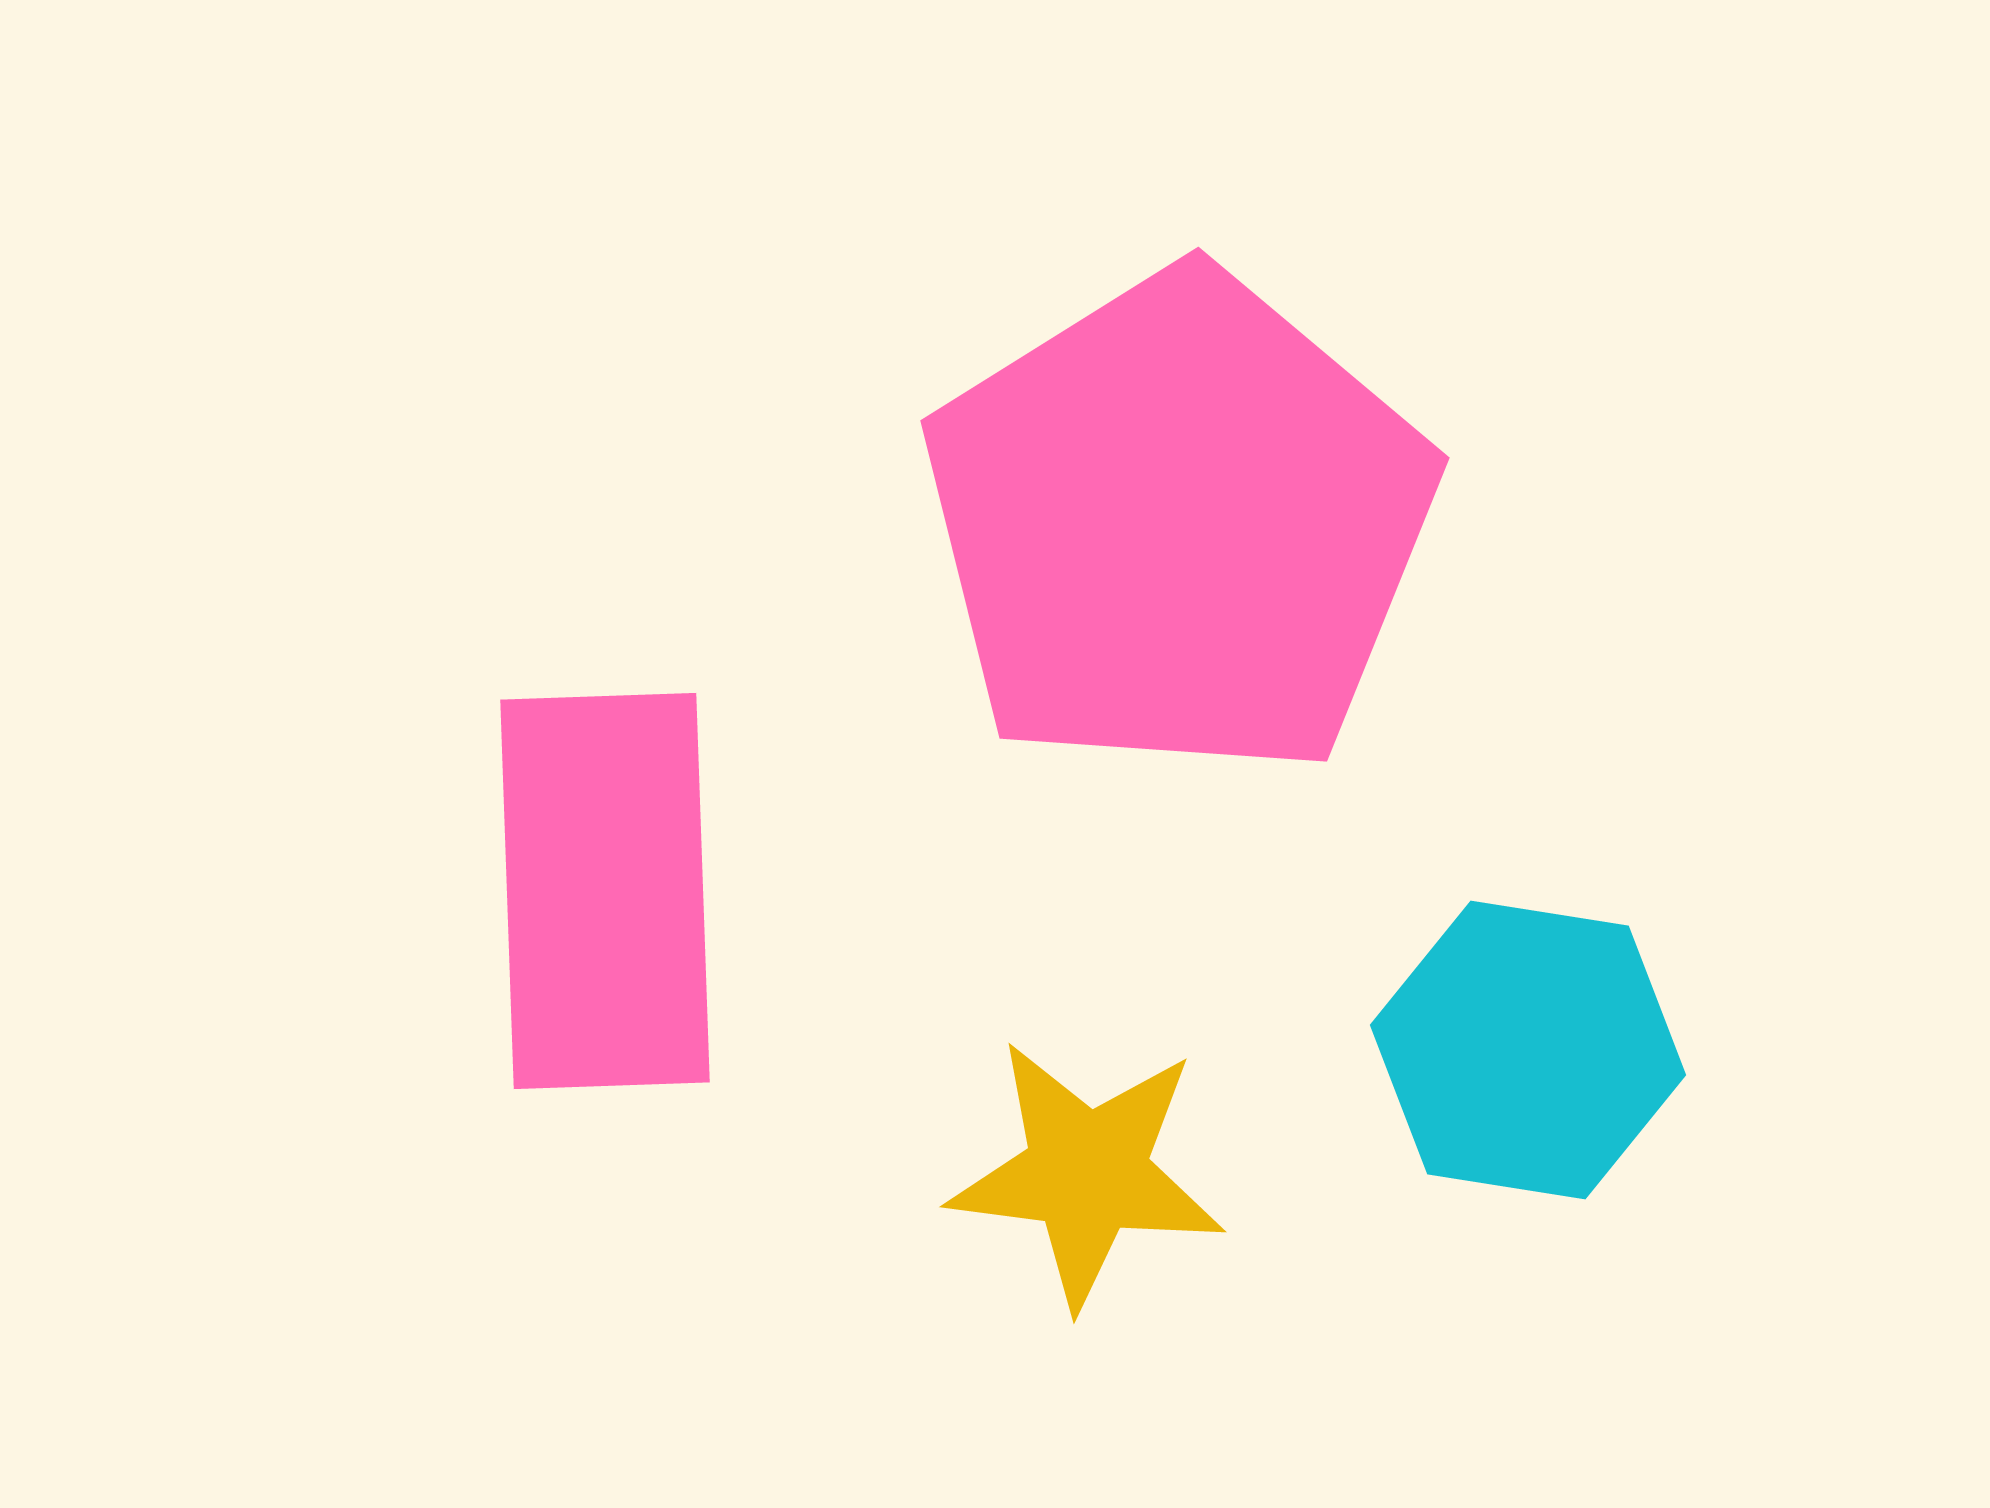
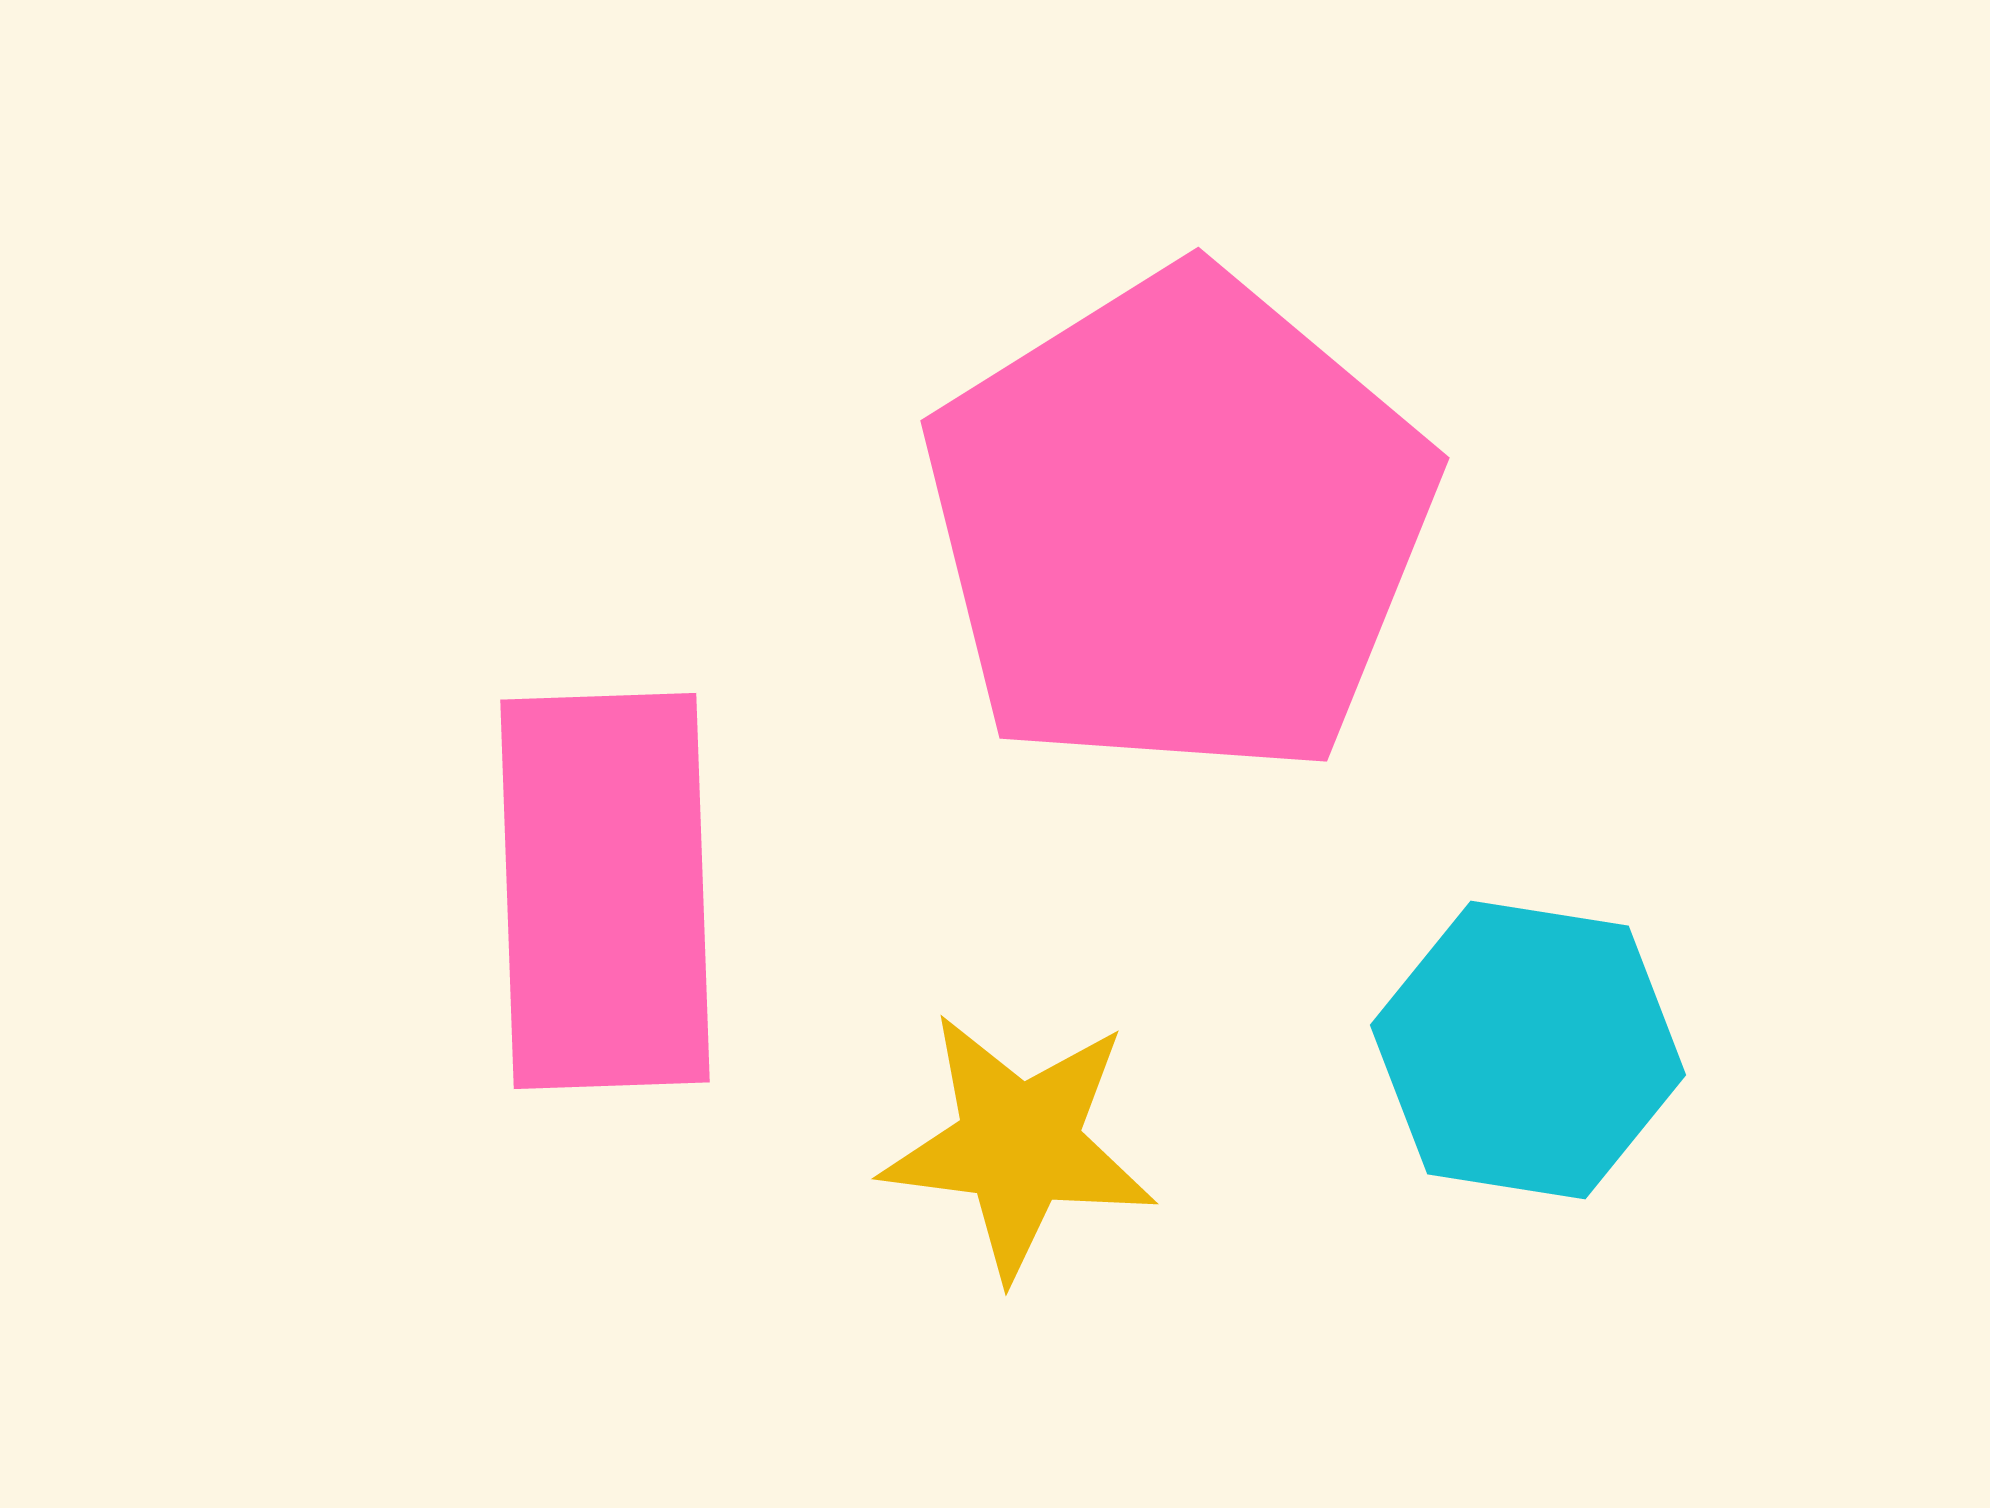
yellow star: moved 68 px left, 28 px up
